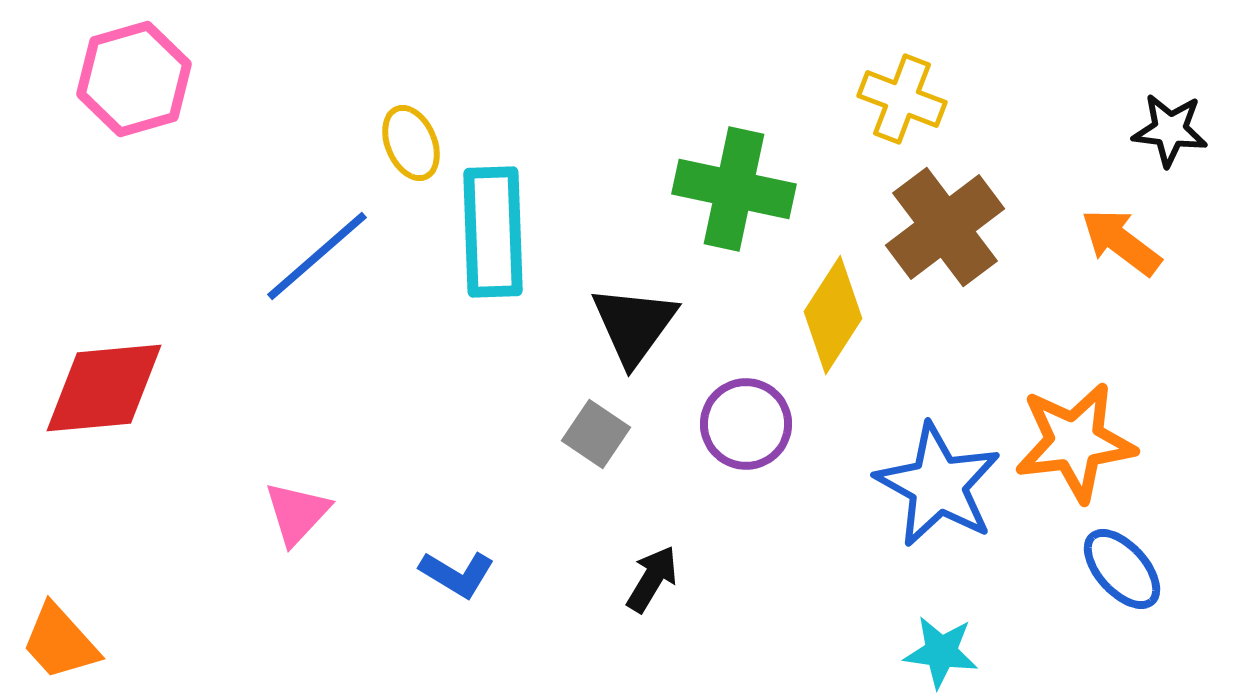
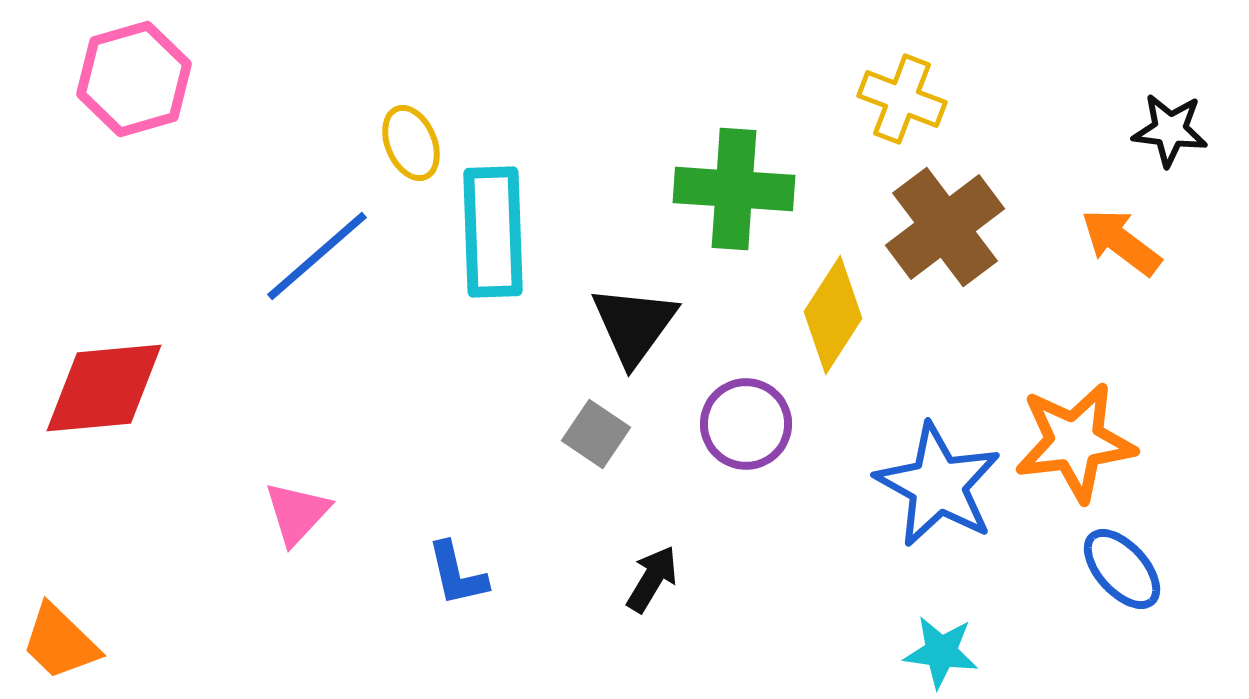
green cross: rotated 8 degrees counterclockwise
blue L-shape: rotated 46 degrees clockwise
orange trapezoid: rotated 4 degrees counterclockwise
